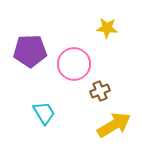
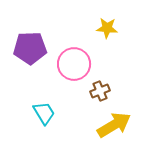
purple pentagon: moved 3 px up
